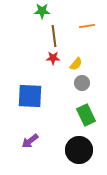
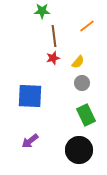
orange line: rotated 28 degrees counterclockwise
red star: rotated 16 degrees counterclockwise
yellow semicircle: moved 2 px right, 2 px up
